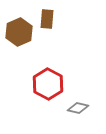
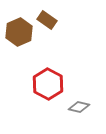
brown rectangle: moved 1 px down; rotated 60 degrees counterclockwise
gray diamond: moved 1 px right, 1 px up
